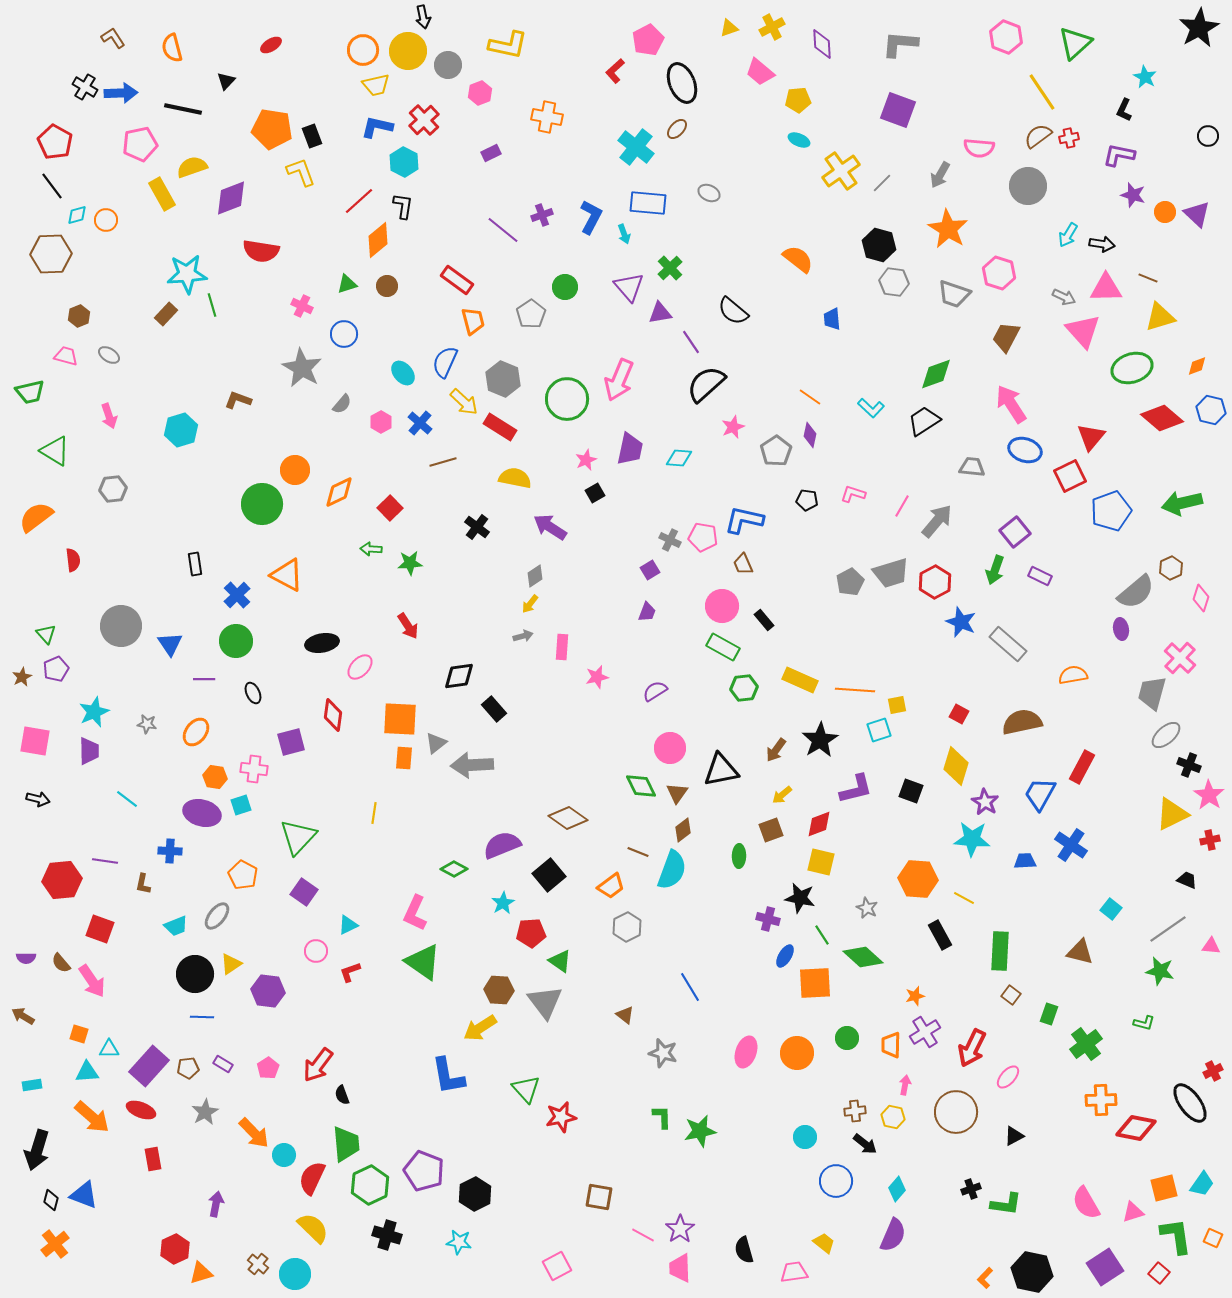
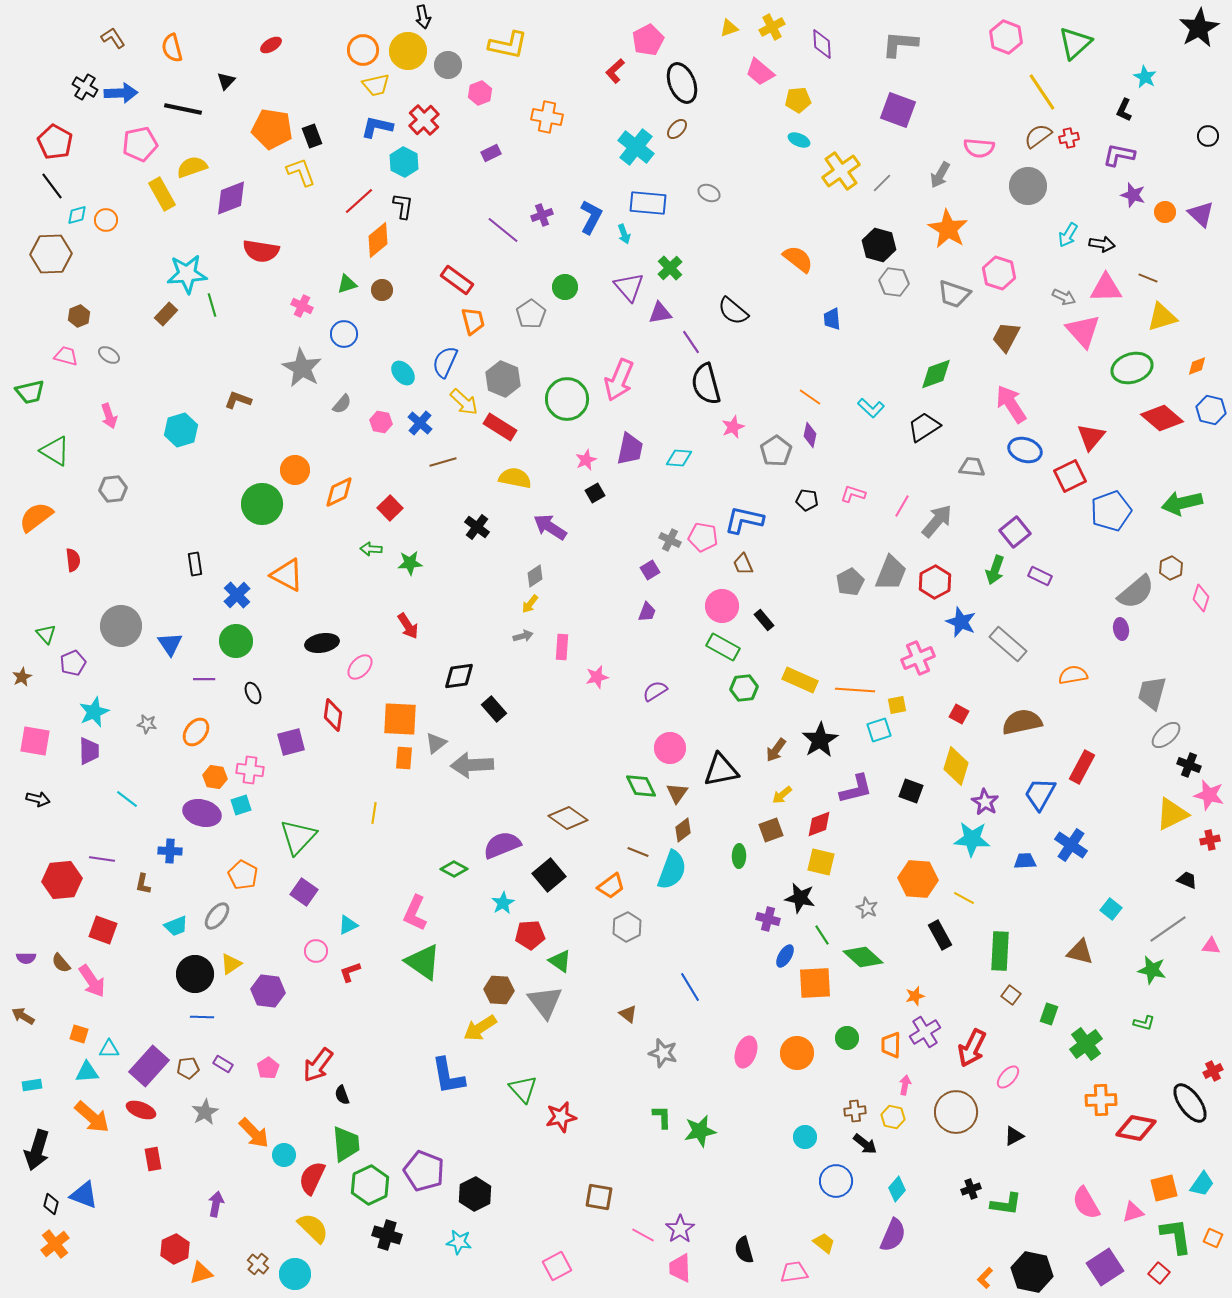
purple triangle at (1197, 214): moved 4 px right
brown circle at (387, 286): moved 5 px left, 4 px down
yellow triangle at (1160, 317): moved 2 px right
black semicircle at (706, 384): rotated 63 degrees counterclockwise
black trapezoid at (924, 421): moved 6 px down
pink hexagon at (381, 422): rotated 20 degrees counterclockwise
gray trapezoid at (891, 573): rotated 51 degrees counterclockwise
pink cross at (1180, 658): moved 262 px left; rotated 24 degrees clockwise
purple pentagon at (56, 669): moved 17 px right, 6 px up
pink cross at (254, 769): moved 4 px left, 1 px down
pink star at (1209, 795): rotated 20 degrees counterclockwise
purple line at (105, 861): moved 3 px left, 2 px up
red square at (100, 929): moved 3 px right, 1 px down
red pentagon at (531, 933): moved 1 px left, 2 px down
green star at (1160, 971): moved 8 px left, 1 px up
brown triangle at (625, 1015): moved 3 px right, 1 px up
green triangle at (526, 1089): moved 3 px left
black diamond at (51, 1200): moved 4 px down
